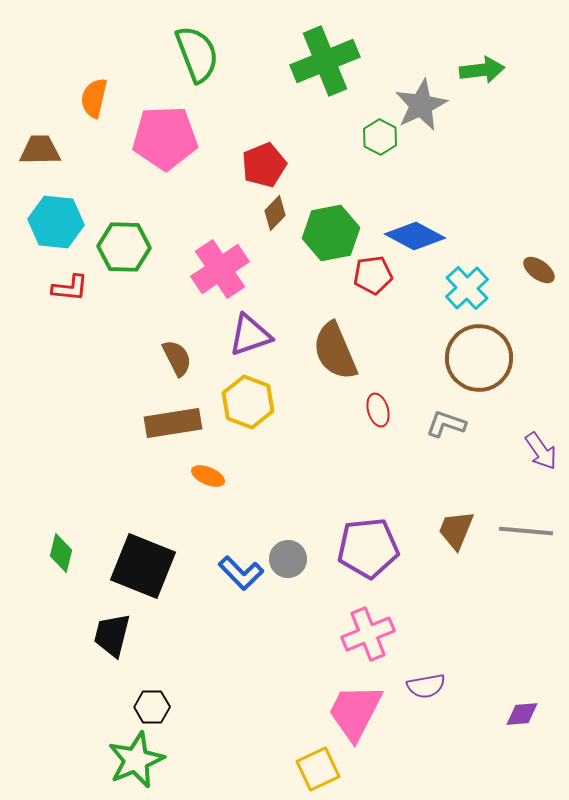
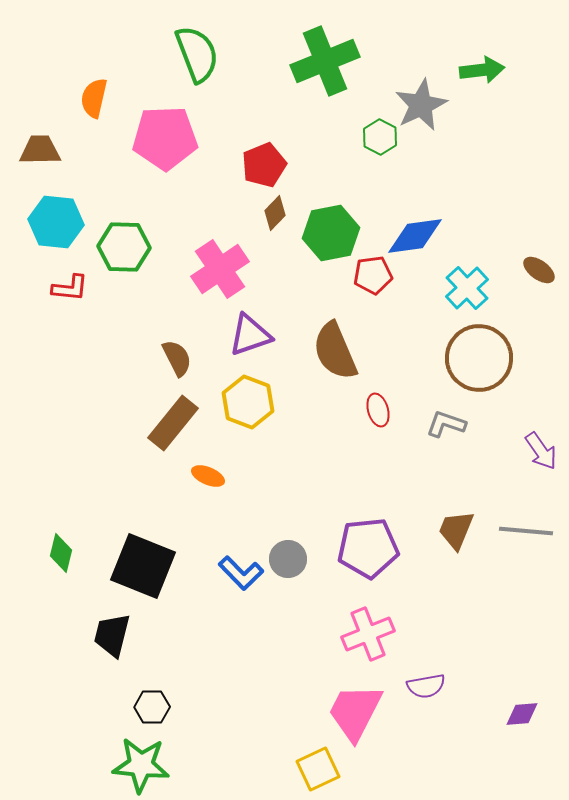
blue diamond at (415, 236): rotated 36 degrees counterclockwise
brown rectangle at (173, 423): rotated 42 degrees counterclockwise
green star at (136, 760): moved 5 px right, 5 px down; rotated 28 degrees clockwise
